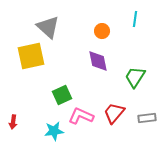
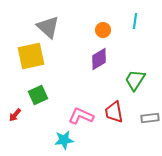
cyan line: moved 2 px down
orange circle: moved 1 px right, 1 px up
purple diamond: moved 1 px right, 2 px up; rotated 70 degrees clockwise
green trapezoid: moved 3 px down
green square: moved 24 px left
red trapezoid: moved 1 px up; rotated 50 degrees counterclockwise
gray rectangle: moved 3 px right
red arrow: moved 2 px right, 7 px up; rotated 32 degrees clockwise
cyan star: moved 10 px right, 9 px down
